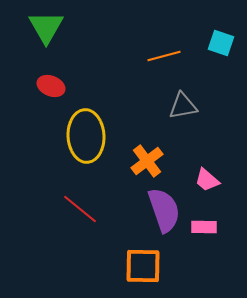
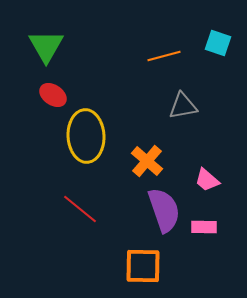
green triangle: moved 19 px down
cyan square: moved 3 px left
red ellipse: moved 2 px right, 9 px down; rotated 12 degrees clockwise
orange cross: rotated 12 degrees counterclockwise
